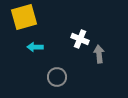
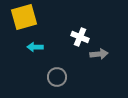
white cross: moved 2 px up
gray arrow: rotated 90 degrees clockwise
